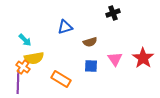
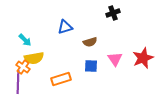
red star: rotated 15 degrees clockwise
orange rectangle: rotated 48 degrees counterclockwise
